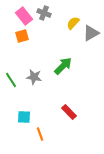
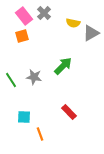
gray cross: rotated 24 degrees clockwise
yellow semicircle: rotated 120 degrees counterclockwise
